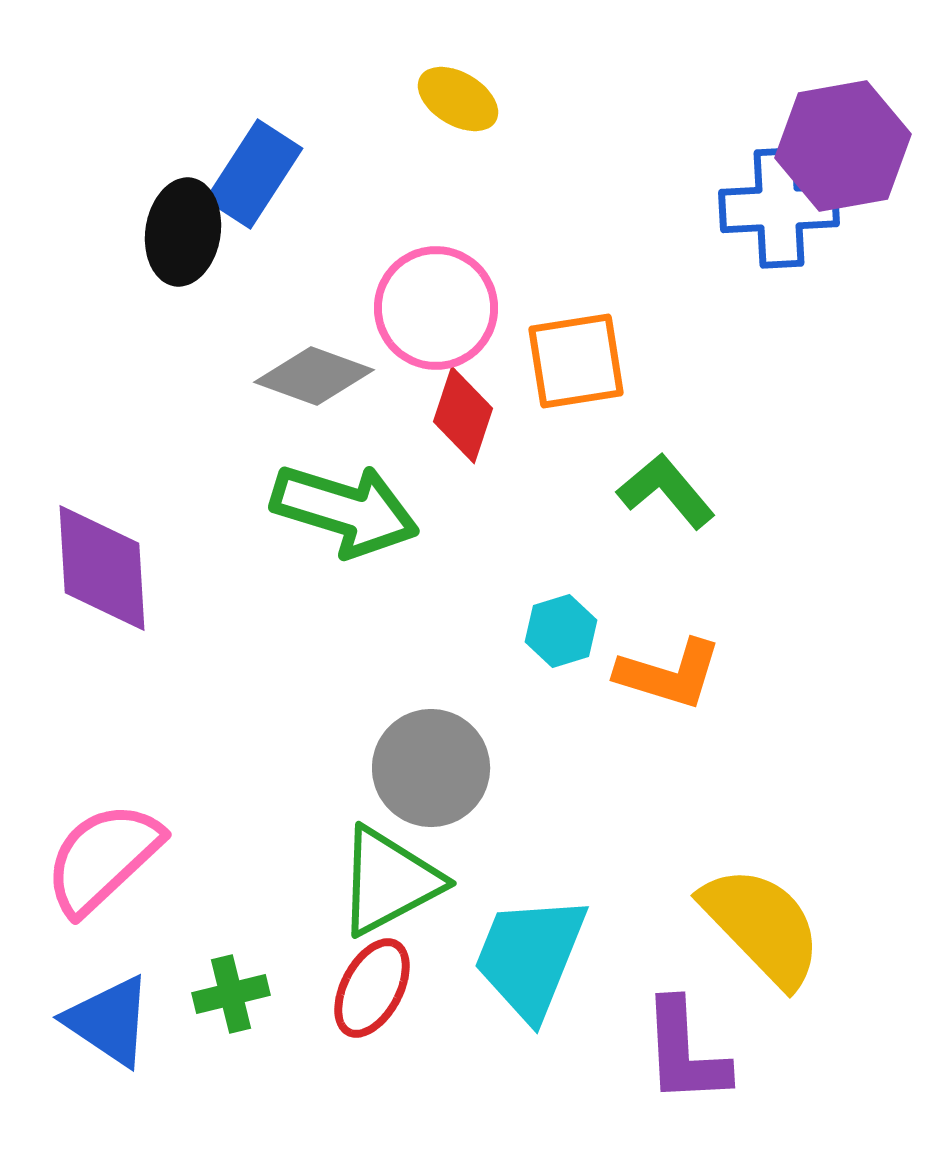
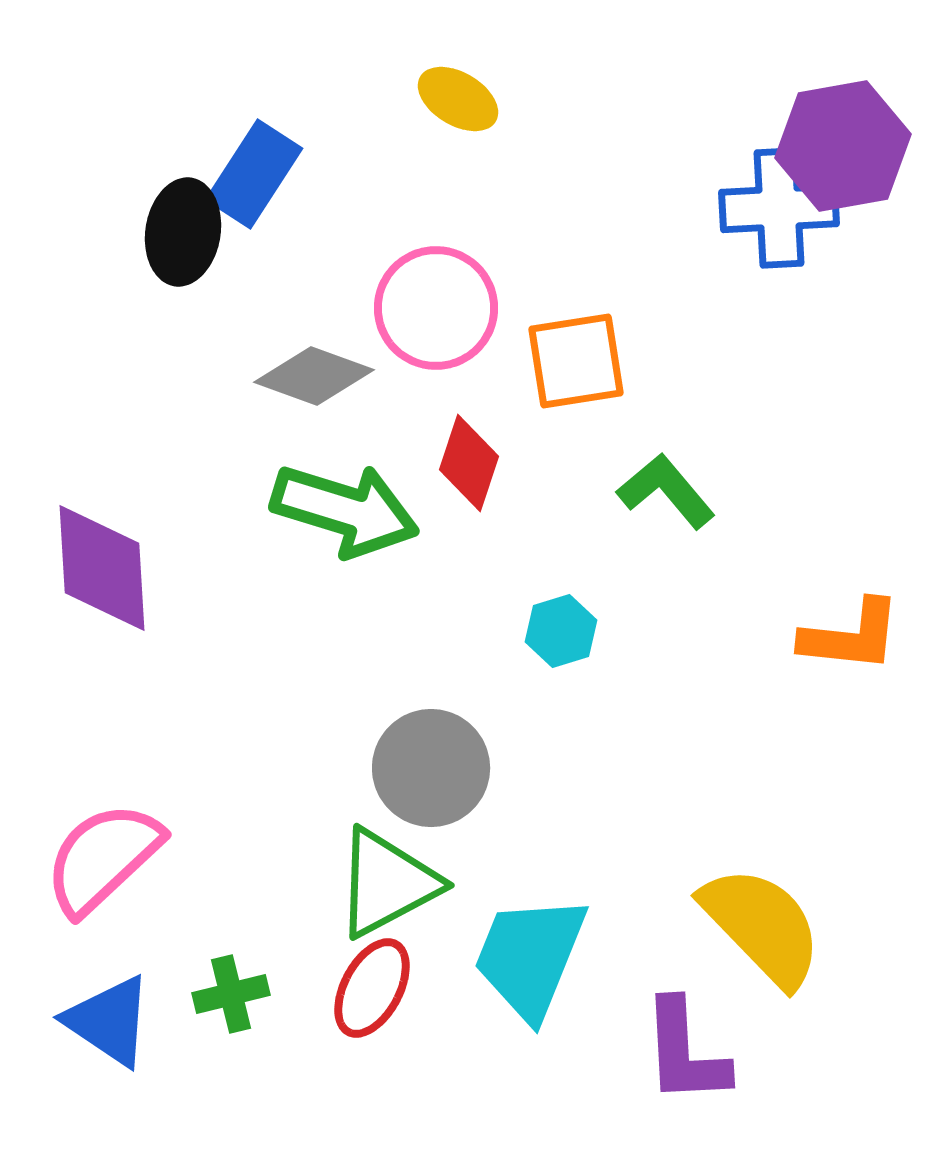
red diamond: moved 6 px right, 48 px down
orange L-shape: moved 182 px right, 38 px up; rotated 11 degrees counterclockwise
green triangle: moved 2 px left, 2 px down
